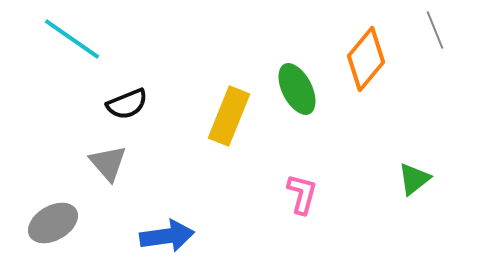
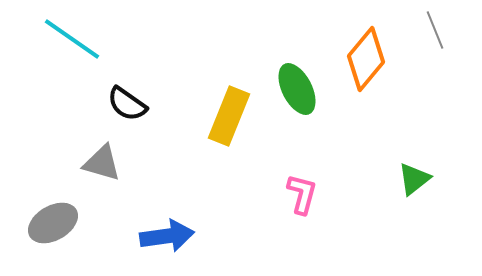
black semicircle: rotated 57 degrees clockwise
gray triangle: moved 6 px left; rotated 33 degrees counterclockwise
